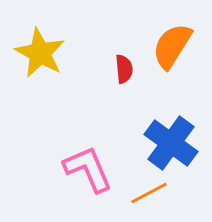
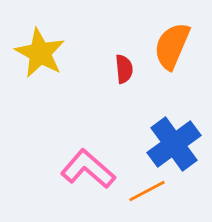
orange semicircle: rotated 9 degrees counterclockwise
blue cross: moved 3 px right, 1 px down; rotated 18 degrees clockwise
pink L-shape: rotated 26 degrees counterclockwise
orange line: moved 2 px left, 2 px up
